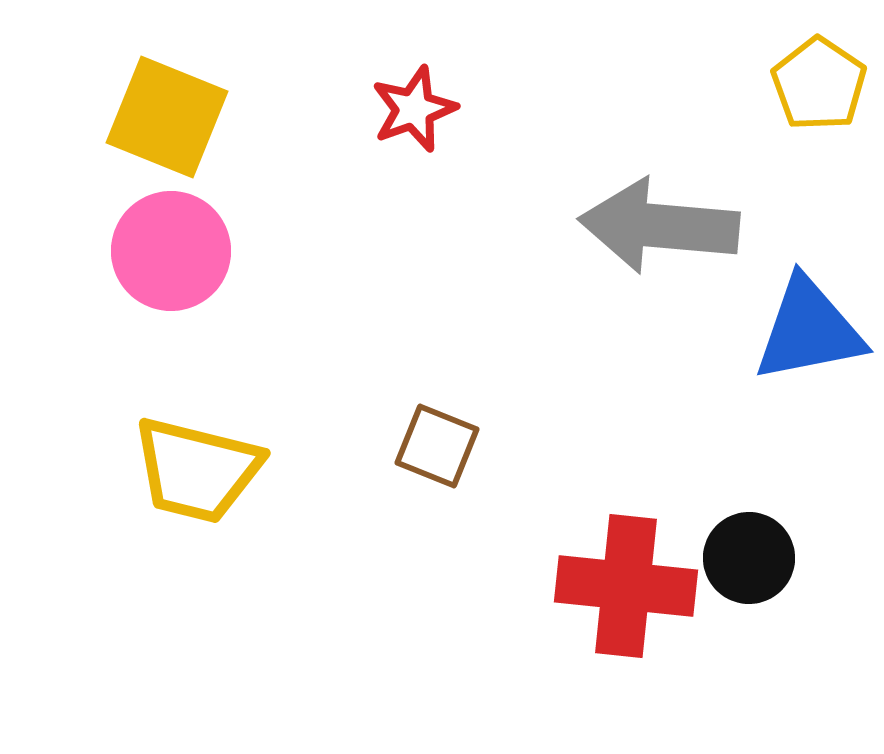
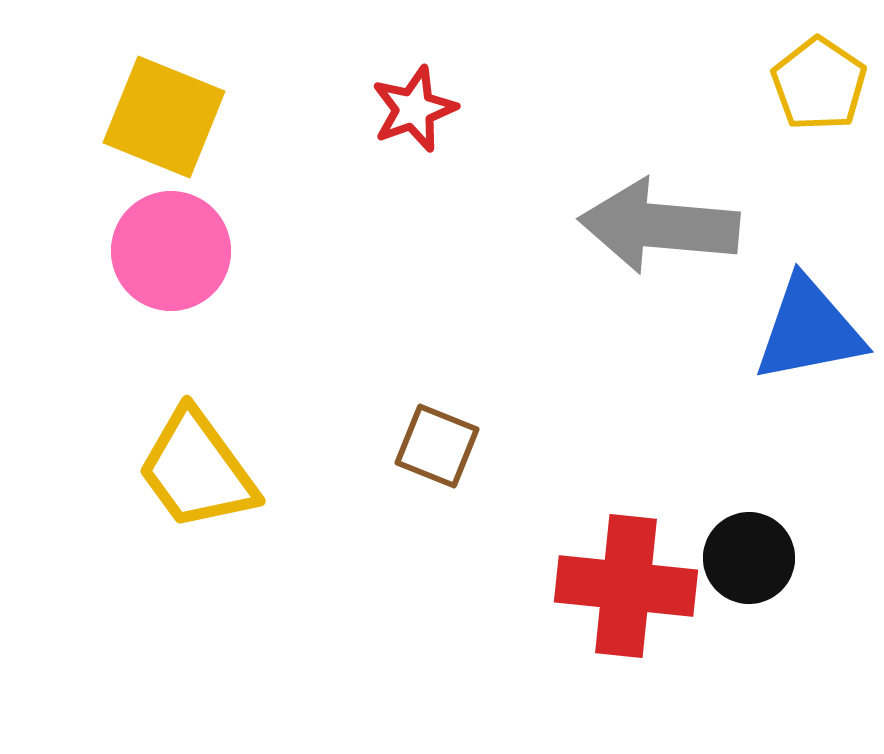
yellow square: moved 3 px left
yellow trapezoid: rotated 40 degrees clockwise
